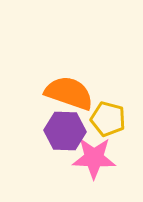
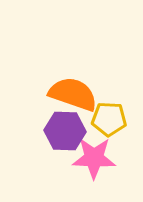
orange semicircle: moved 4 px right, 1 px down
yellow pentagon: moved 1 px right; rotated 12 degrees counterclockwise
